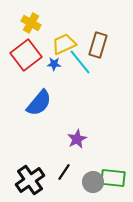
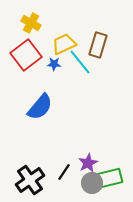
blue semicircle: moved 1 px right, 4 px down
purple star: moved 11 px right, 24 px down
green rectangle: moved 3 px left; rotated 20 degrees counterclockwise
gray circle: moved 1 px left, 1 px down
